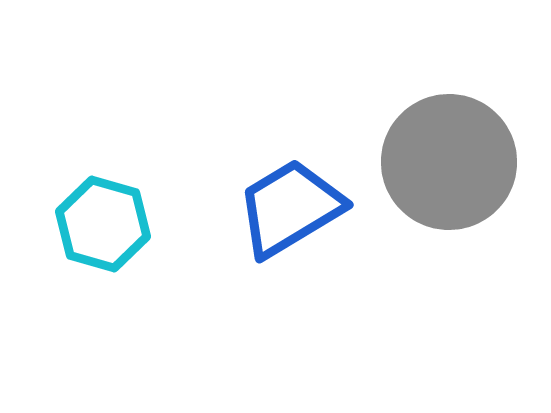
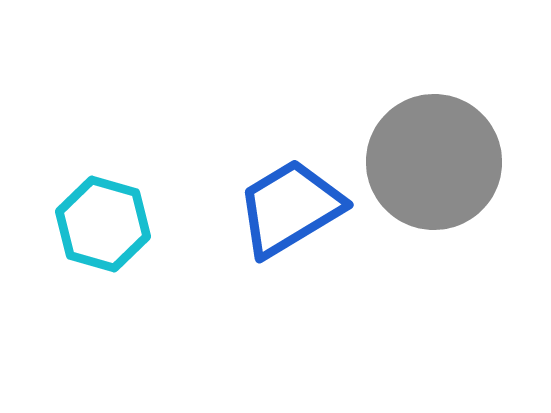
gray circle: moved 15 px left
